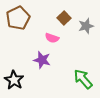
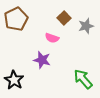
brown pentagon: moved 2 px left, 1 px down
